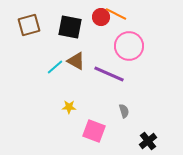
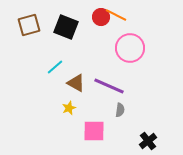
orange line: moved 1 px down
black square: moved 4 px left; rotated 10 degrees clockwise
pink circle: moved 1 px right, 2 px down
brown triangle: moved 22 px down
purple line: moved 12 px down
yellow star: moved 1 px down; rotated 24 degrees counterclockwise
gray semicircle: moved 4 px left, 1 px up; rotated 24 degrees clockwise
pink square: rotated 20 degrees counterclockwise
